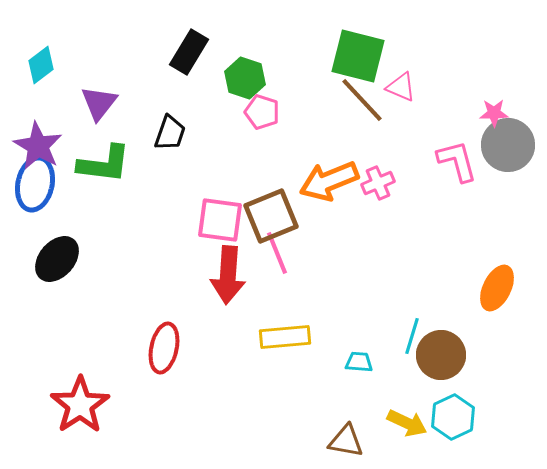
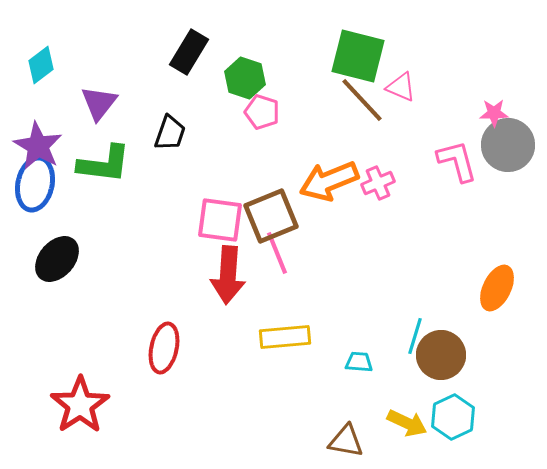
cyan line: moved 3 px right
